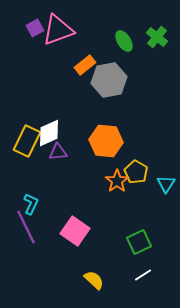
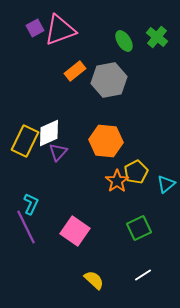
pink triangle: moved 2 px right
orange rectangle: moved 10 px left, 6 px down
yellow rectangle: moved 2 px left
purple triangle: rotated 42 degrees counterclockwise
yellow pentagon: rotated 15 degrees clockwise
cyan triangle: rotated 18 degrees clockwise
green square: moved 14 px up
